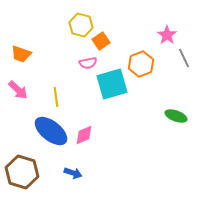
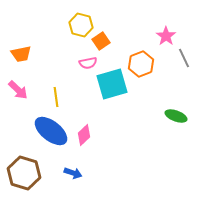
pink star: moved 1 px left, 1 px down
orange trapezoid: rotated 30 degrees counterclockwise
pink diamond: rotated 20 degrees counterclockwise
brown hexagon: moved 2 px right, 1 px down
